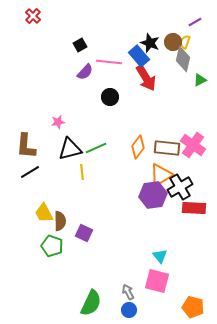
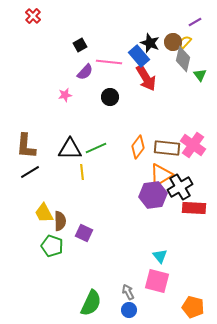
yellow semicircle: rotated 24 degrees clockwise
green triangle: moved 5 px up; rotated 40 degrees counterclockwise
pink star: moved 7 px right, 27 px up
black triangle: rotated 15 degrees clockwise
